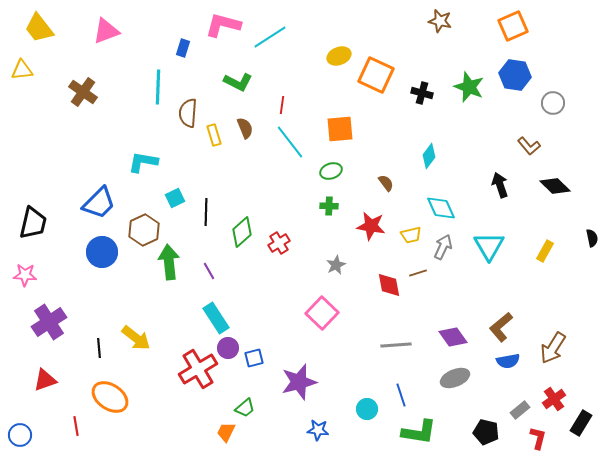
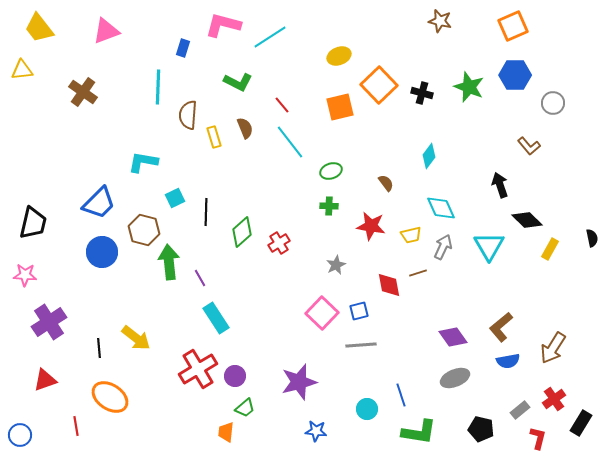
orange square at (376, 75): moved 3 px right, 10 px down; rotated 21 degrees clockwise
blue hexagon at (515, 75): rotated 8 degrees counterclockwise
red line at (282, 105): rotated 48 degrees counterclockwise
brown semicircle at (188, 113): moved 2 px down
orange square at (340, 129): moved 22 px up; rotated 8 degrees counterclockwise
yellow rectangle at (214, 135): moved 2 px down
black diamond at (555, 186): moved 28 px left, 34 px down
brown hexagon at (144, 230): rotated 20 degrees counterclockwise
yellow rectangle at (545, 251): moved 5 px right, 2 px up
purple line at (209, 271): moved 9 px left, 7 px down
gray line at (396, 345): moved 35 px left
purple circle at (228, 348): moved 7 px right, 28 px down
blue square at (254, 358): moved 105 px right, 47 px up
blue star at (318, 430): moved 2 px left, 1 px down
orange trapezoid at (226, 432): rotated 20 degrees counterclockwise
black pentagon at (486, 432): moved 5 px left, 3 px up
